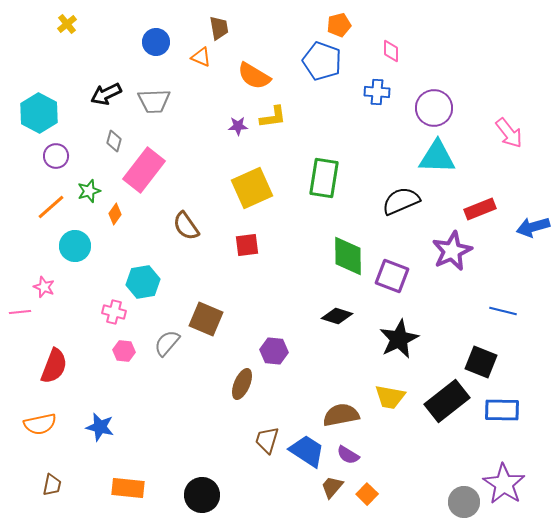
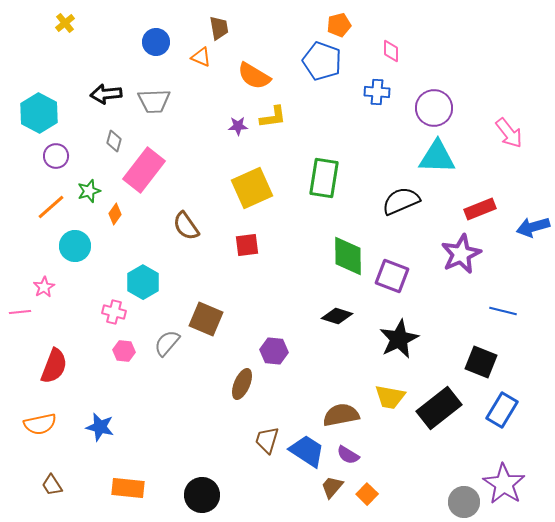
yellow cross at (67, 24): moved 2 px left, 1 px up
black arrow at (106, 94): rotated 20 degrees clockwise
purple star at (452, 251): moved 9 px right, 3 px down
cyan hexagon at (143, 282): rotated 20 degrees counterclockwise
pink star at (44, 287): rotated 20 degrees clockwise
black rectangle at (447, 401): moved 8 px left, 7 px down
blue rectangle at (502, 410): rotated 60 degrees counterclockwise
brown trapezoid at (52, 485): rotated 135 degrees clockwise
